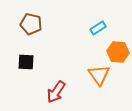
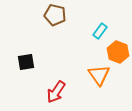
brown pentagon: moved 24 px right, 9 px up
cyan rectangle: moved 2 px right, 3 px down; rotated 21 degrees counterclockwise
orange hexagon: rotated 15 degrees clockwise
black square: rotated 12 degrees counterclockwise
